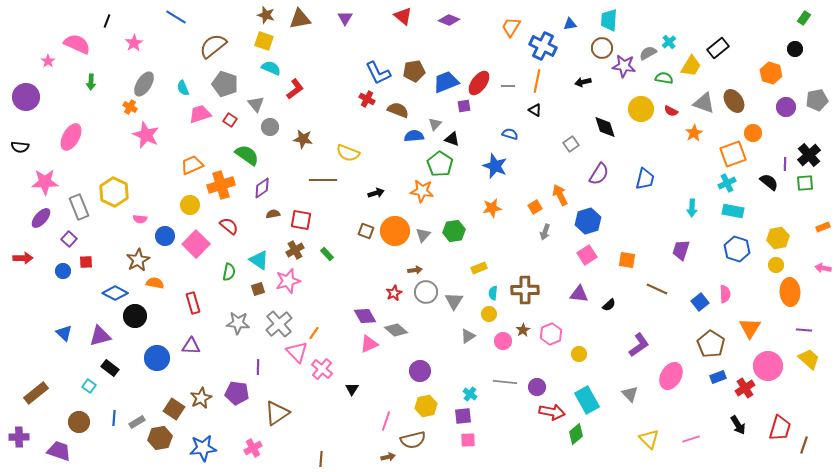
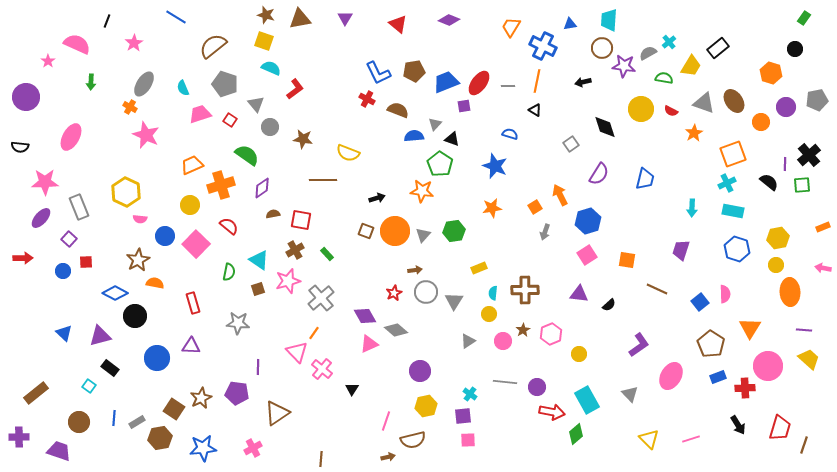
red triangle at (403, 16): moved 5 px left, 8 px down
orange circle at (753, 133): moved 8 px right, 11 px up
green square at (805, 183): moved 3 px left, 2 px down
yellow hexagon at (114, 192): moved 12 px right
black arrow at (376, 193): moved 1 px right, 5 px down
gray cross at (279, 324): moved 42 px right, 26 px up
gray triangle at (468, 336): moved 5 px down
red cross at (745, 388): rotated 30 degrees clockwise
